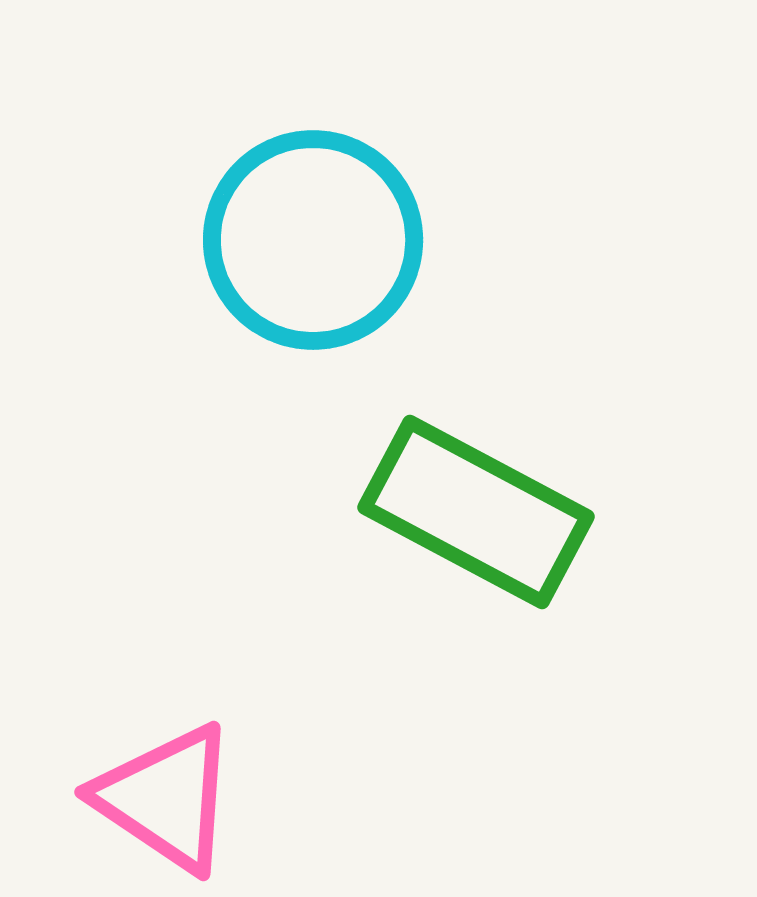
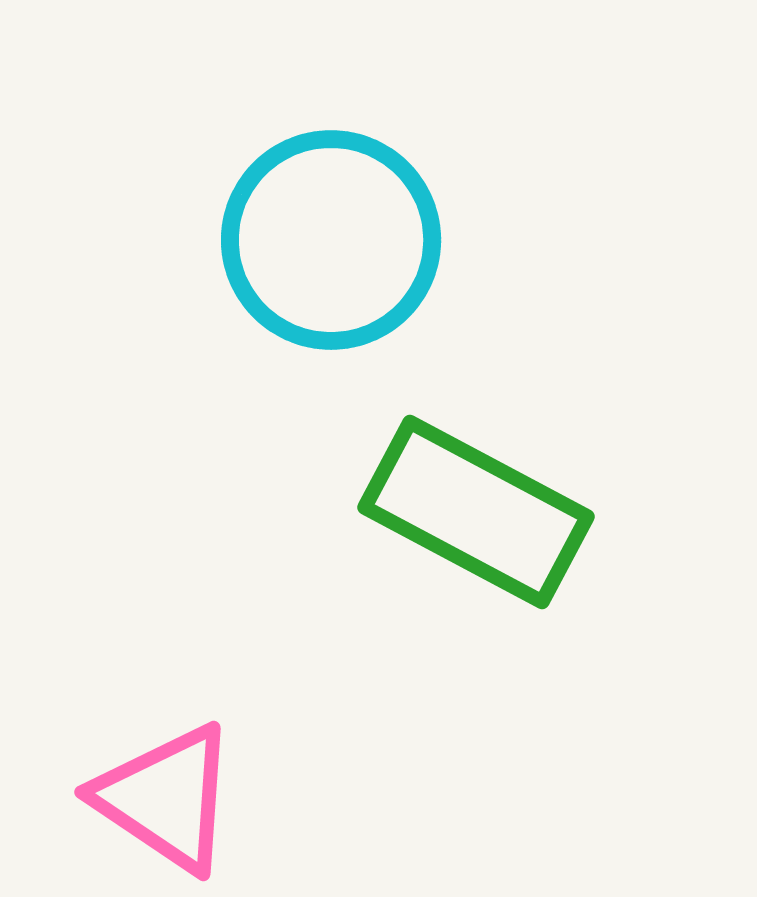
cyan circle: moved 18 px right
